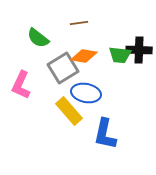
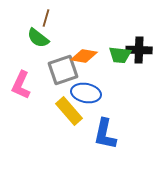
brown line: moved 33 px left, 5 px up; rotated 66 degrees counterclockwise
gray square: moved 2 px down; rotated 12 degrees clockwise
